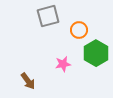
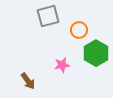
pink star: moved 1 px left, 1 px down
